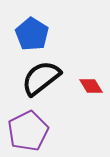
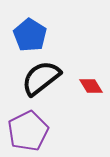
blue pentagon: moved 2 px left, 1 px down
